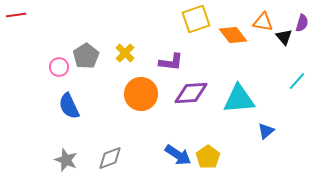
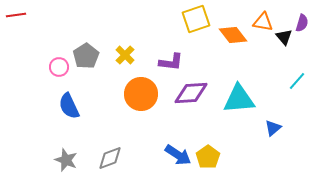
yellow cross: moved 2 px down
blue triangle: moved 7 px right, 3 px up
